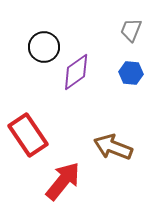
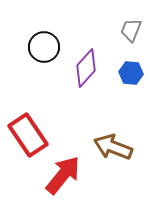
purple diamond: moved 10 px right, 4 px up; rotated 12 degrees counterclockwise
red arrow: moved 6 px up
